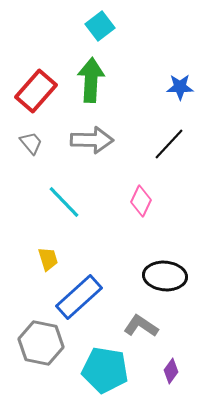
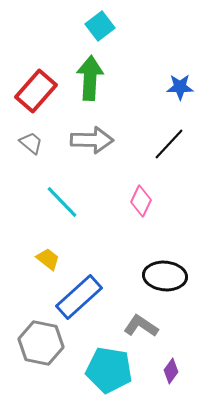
green arrow: moved 1 px left, 2 px up
gray trapezoid: rotated 10 degrees counterclockwise
cyan line: moved 2 px left
yellow trapezoid: rotated 35 degrees counterclockwise
cyan pentagon: moved 4 px right
